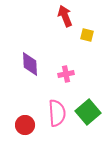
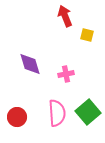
purple diamond: rotated 15 degrees counterclockwise
red circle: moved 8 px left, 8 px up
